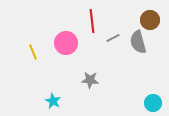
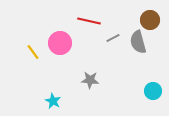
red line: moved 3 px left; rotated 70 degrees counterclockwise
pink circle: moved 6 px left
yellow line: rotated 14 degrees counterclockwise
cyan circle: moved 12 px up
